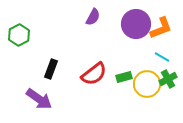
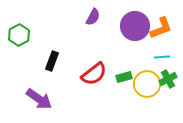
purple circle: moved 1 px left, 2 px down
cyan line: rotated 35 degrees counterclockwise
black rectangle: moved 1 px right, 8 px up
